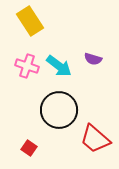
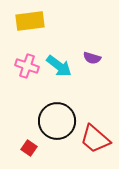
yellow rectangle: rotated 64 degrees counterclockwise
purple semicircle: moved 1 px left, 1 px up
black circle: moved 2 px left, 11 px down
